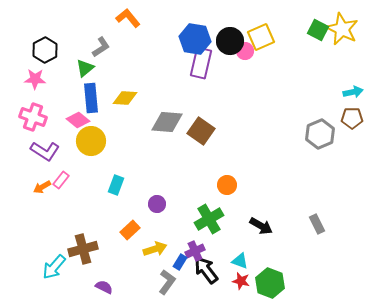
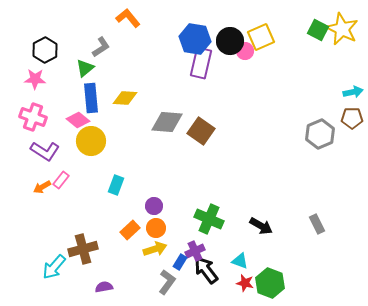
orange circle at (227, 185): moved 71 px left, 43 px down
purple circle at (157, 204): moved 3 px left, 2 px down
green cross at (209, 219): rotated 36 degrees counterclockwise
red star at (241, 281): moved 4 px right, 2 px down
purple semicircle at (104, 287): rotated 36 degrees counterclockwise
